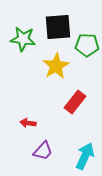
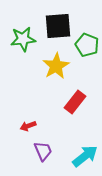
black square: moved 1 px up
green star: rotated 15 degrees counterclockwise
green pentagon: rotated 20 degrees clockwise
red arrow: moved 3 px down; rotated 28 degrees counterclockwise
purple trapezoid: rotated 65 degrees counterclockwise
cyan arrow: rotated 28 degrees clockwise
